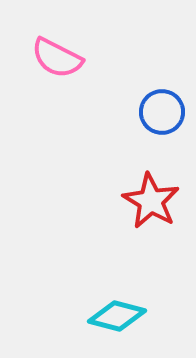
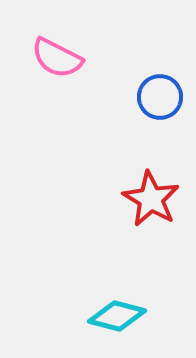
blue circle: moved 2 px left, 15 px up
red star: moved 2 px up
